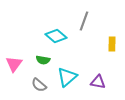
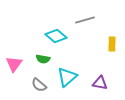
gray line: moved 1 px right, 1 px up; rotated 54 degrees clockwise
green semicircle: moved 1 px up
purple triangle: moved 2 px right, 1 px down
